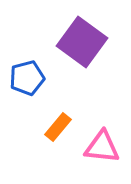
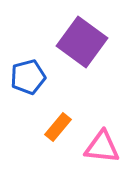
blue pentagon: moved 1 px right, 1 px up
